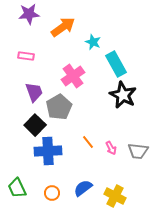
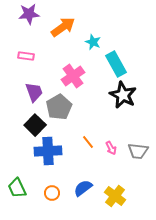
yellow cross: rotated 10 degrees clockwise
